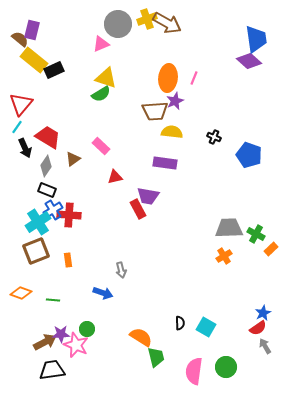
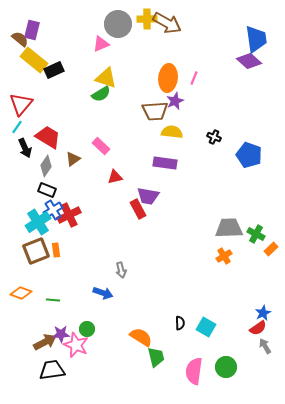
yellow cross at (147, 19): rotated 18 degrees clockwise
red cross at (69, 215): rotated 30 degrees counterclockwise
orange rectangle at (68, 260): moved 12 px left, 10 px up
